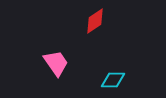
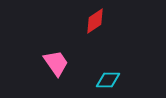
cyan diamond: moved 5 px left
